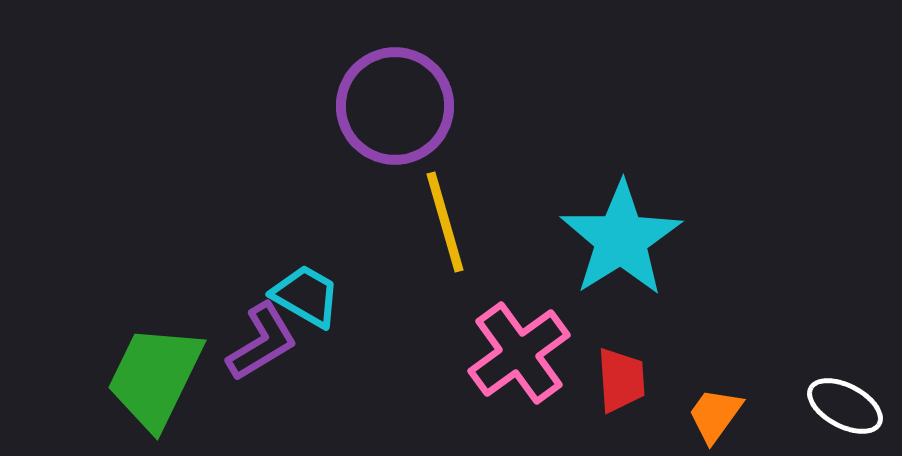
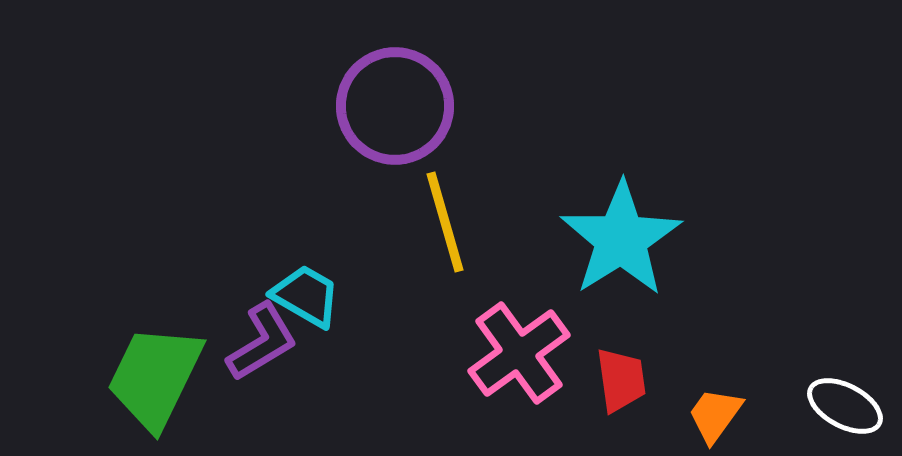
red trapezoid: rotated 4 degrees counterclockwise
